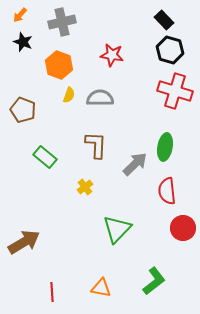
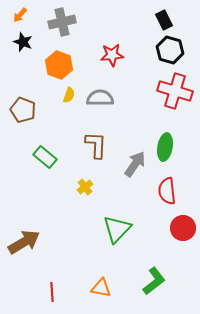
black rectangle: rotated 18 degrees clockwise
red star: rotated 15 degrees counterclockwise
gray arrow: rotated 12 degrees counterclockwise
